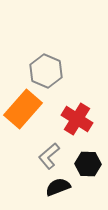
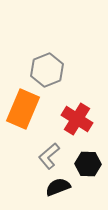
gray hexagon: moved 1 px right, 1 px up; rotated 16 degrees clockwise
orange rectangle: rotated 18 degrees counterclockwise
